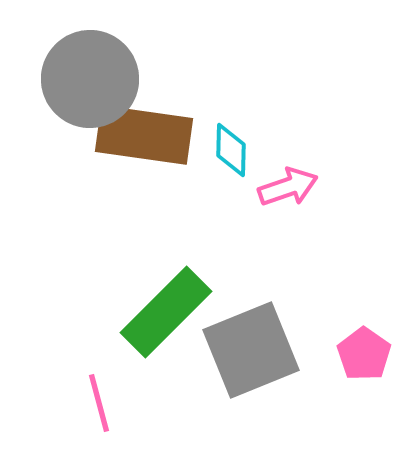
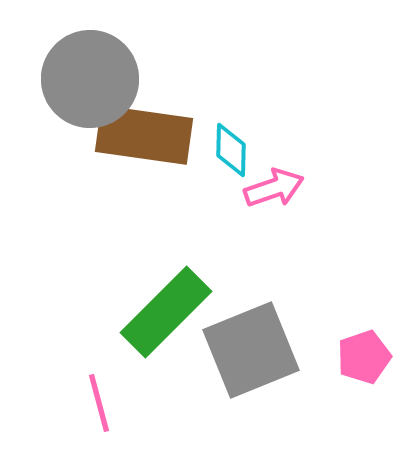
pink arrow: moved 14 px left, 1 px down
pink pentagon: moved 3 px down; rotated 18 degrees clockwise
